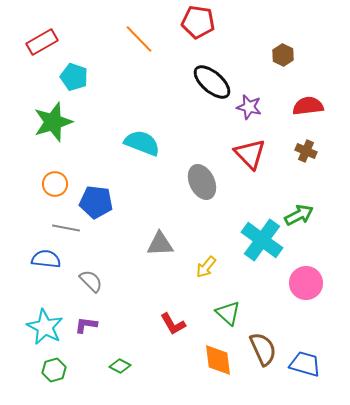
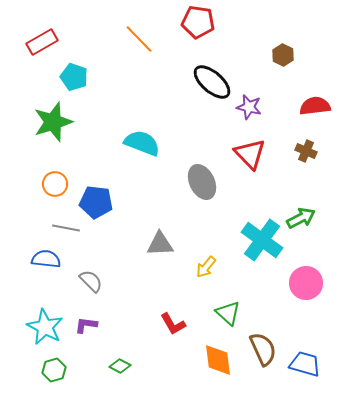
red semicircle: moved 7 px right
green arrow: moved 2 px right, 3 px down
